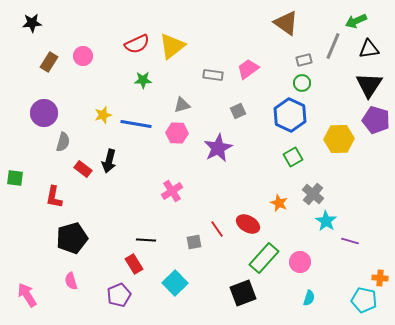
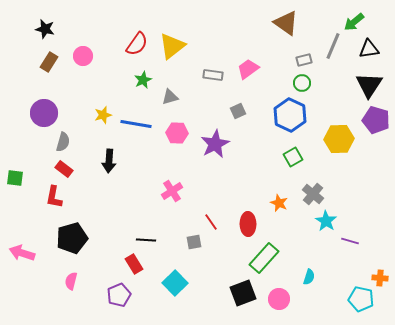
green arrow at (356, 21): moved 2 px left, 1 px down; rotated 15 degrees counterclockwise
black star at (32, 23): moved 13 px right, 6 px down; rotated 18 degrees clockwise
red semicircle at (137, 44): rotated 30 degrees counterclockwise
green star at (143, 80): rotated 24 degrees counterclockwise
gray triangle at (182, 105): moved 12 px left, 8 px up
purple star at (218, 148): moved 3 px left, 4 px up
black arrow at (109, 161): rotated 10 degrees counterclockwise
red rectangle at (83, 169): moved 19 px left
red ellipse at (248, 224): rotated 60 degrees clockwise
red line at (217, 229): moved 6 px left, 7 px up
pink circle at (300, 262): moved 21 px left, 37 px down
pink semicircle at (71, 281): rotated 30 degrees clockwise
pink arrow at (27, 295): moved 5 px left, 42 px up; rotated 40 degrees counterclockwise
cyan semicircle at (309, 298): moved 21 px up
cyan pentagon at (364, 300): moved 3 px left, 1 px up
